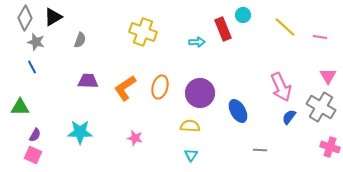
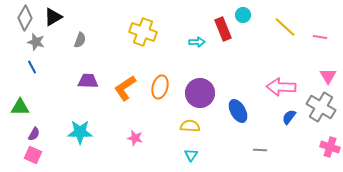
pink arrow: rotated 116 degrees clockwise
purple semicircle: moved 1 px left, 1 px up
